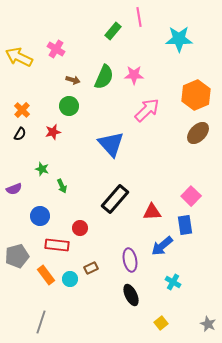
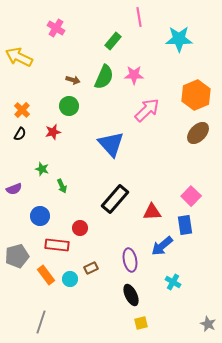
green rectangle: moved 10 px down
pink cross: moved 21 px up
yellow square: moved 20 px left; rotated 24 degrees clockwise
